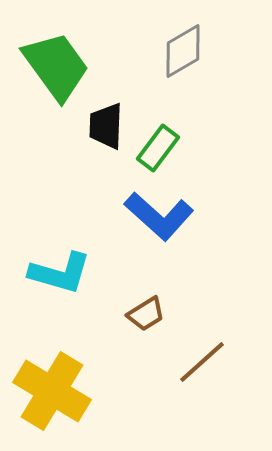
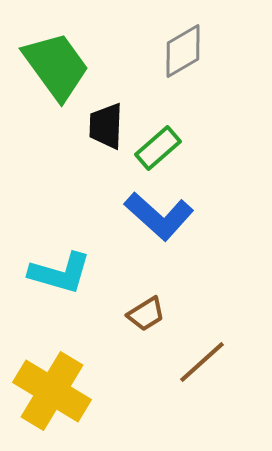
green rectangle: rotated 12 degrees clockwise
